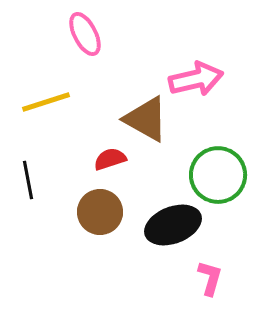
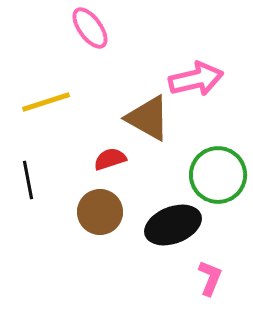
pink ellipse: moved 5 px right, 6 px up; rotated 9 degrees counterclockwise
brown triangle: moved 2 px right, 1 px up
pink L-shape: rotated 6 degrees clockwise
